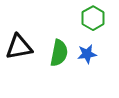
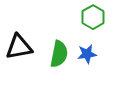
green hexagon: moved 1 px up
green semicircle: moved 1 px down
